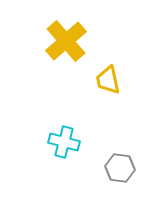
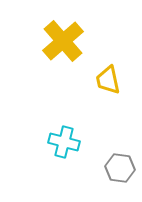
yellow cross: moved 3 px left
